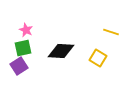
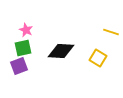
purple square: rotated 12 degrees clockwise
